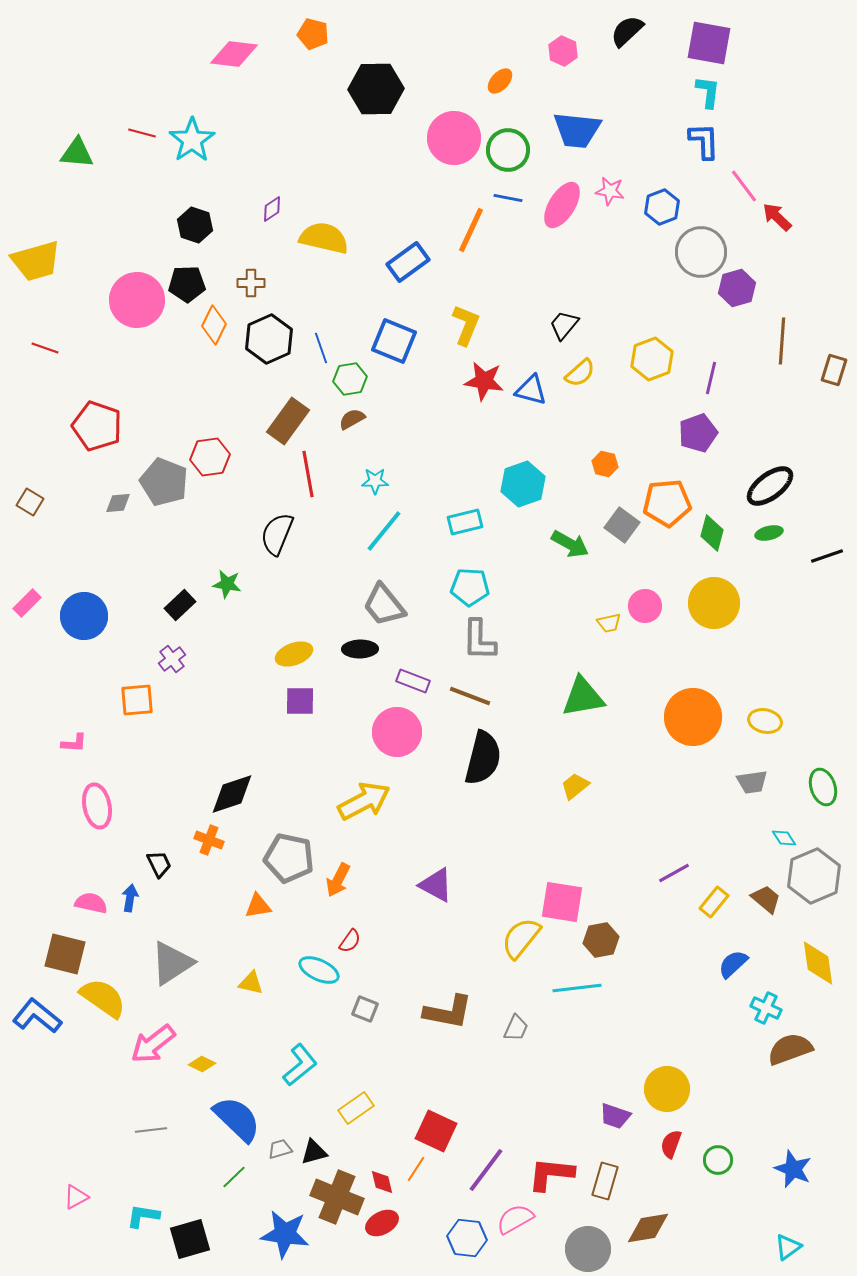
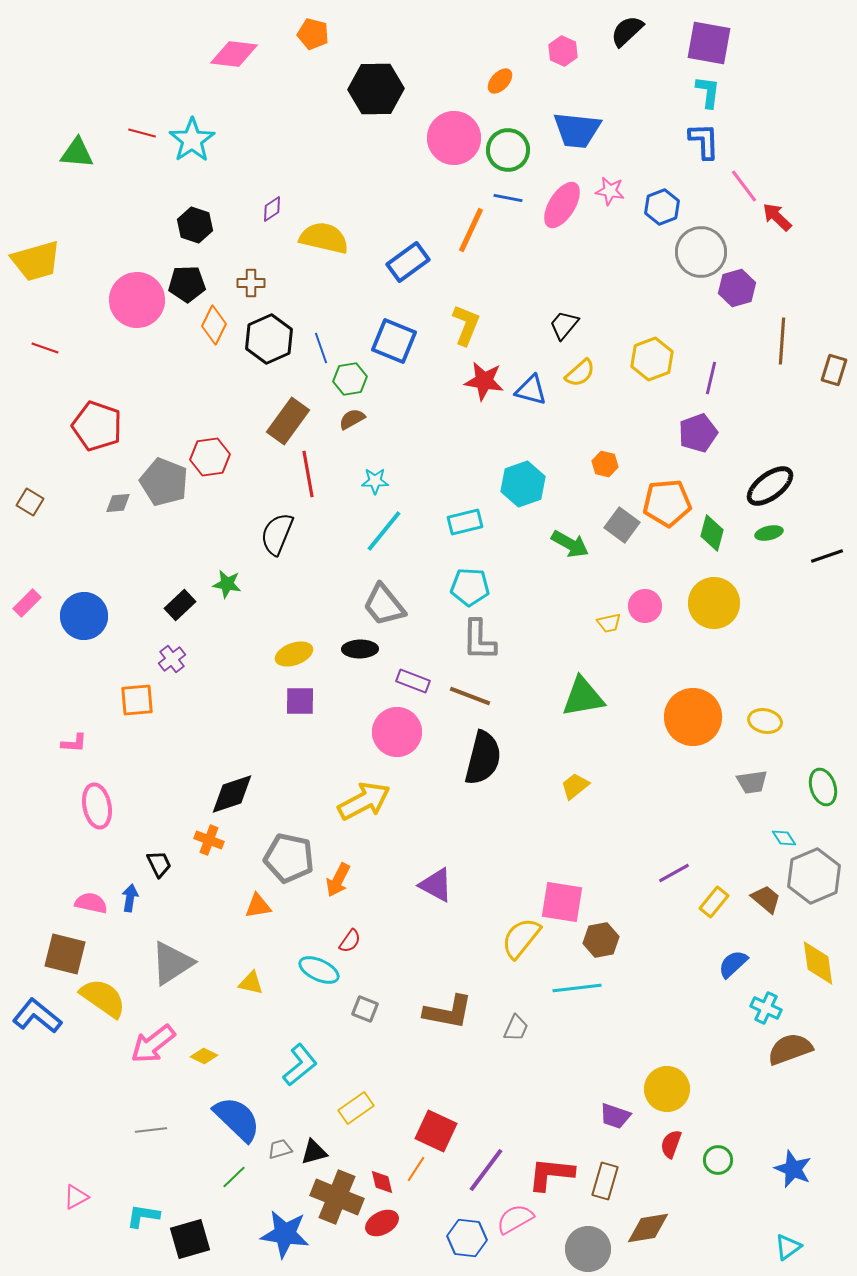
yellow diamond at (202, 1064): moved 2 px right, 8 px up
